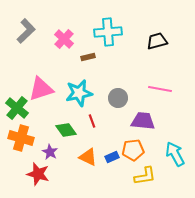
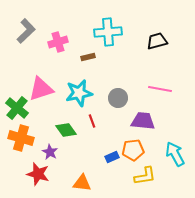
pink cross: moved 6 px left, 3 px down; rotated 30 degrees clockwise
orange triangle: moved 6 px left, 26 px down; rotated 18 degrees counterclockwise
